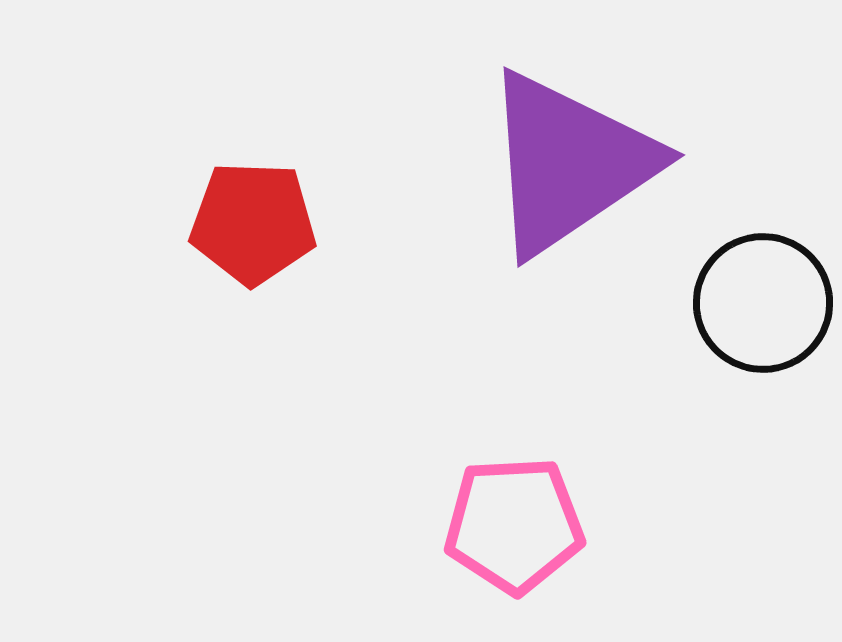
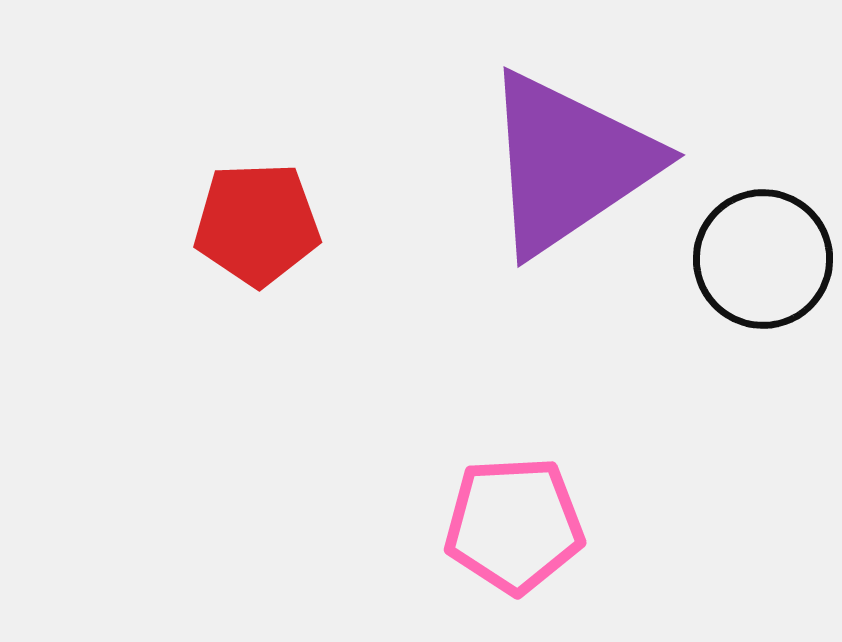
red pentagon: moved 4 px right, 1 px down; rotated 4 degrees counterclockwise
black circle: moved 44 px up
